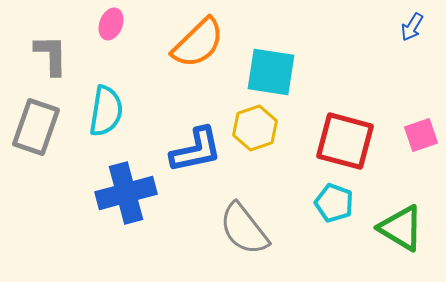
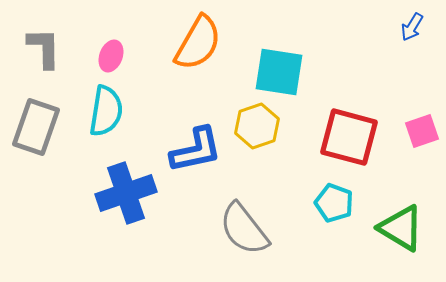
pink ellipse: moved 32 px down
orange semicircle: rotated 16 degrees counterclockwise
gray L-shape: moved 7 px left, 7 px up
cyan square: moved 8 px right
yellow hexagon: moved 2 px right, 2 px up
pink square: moved 1 px right, 4 px up
red square: moved 4 px right, 4 px up
blue cross: rotated 4 degrees counterclockwise
